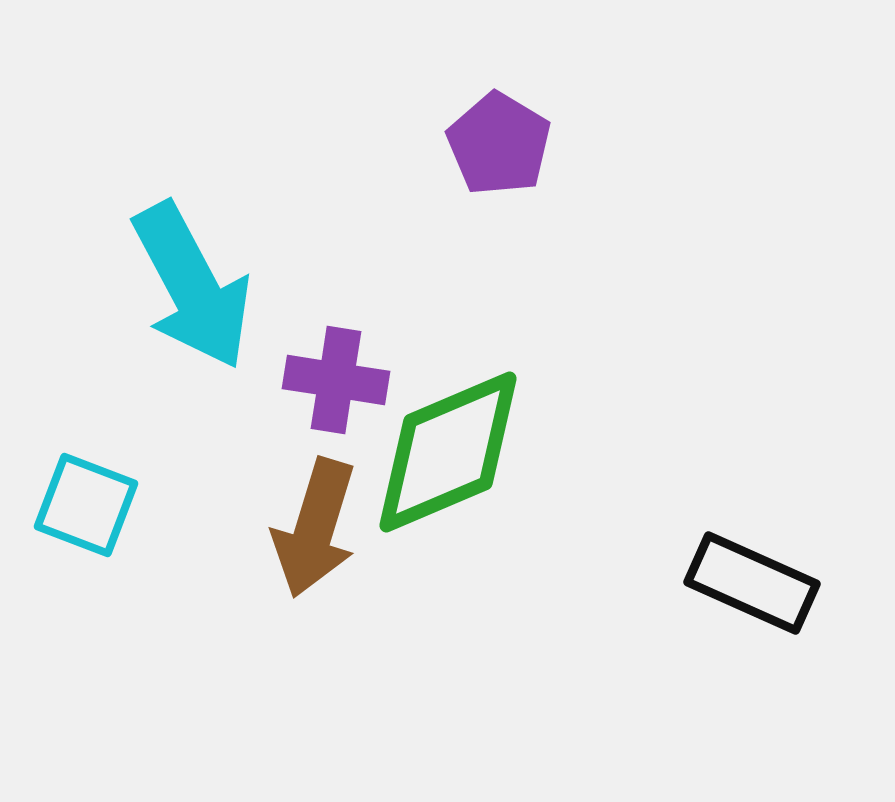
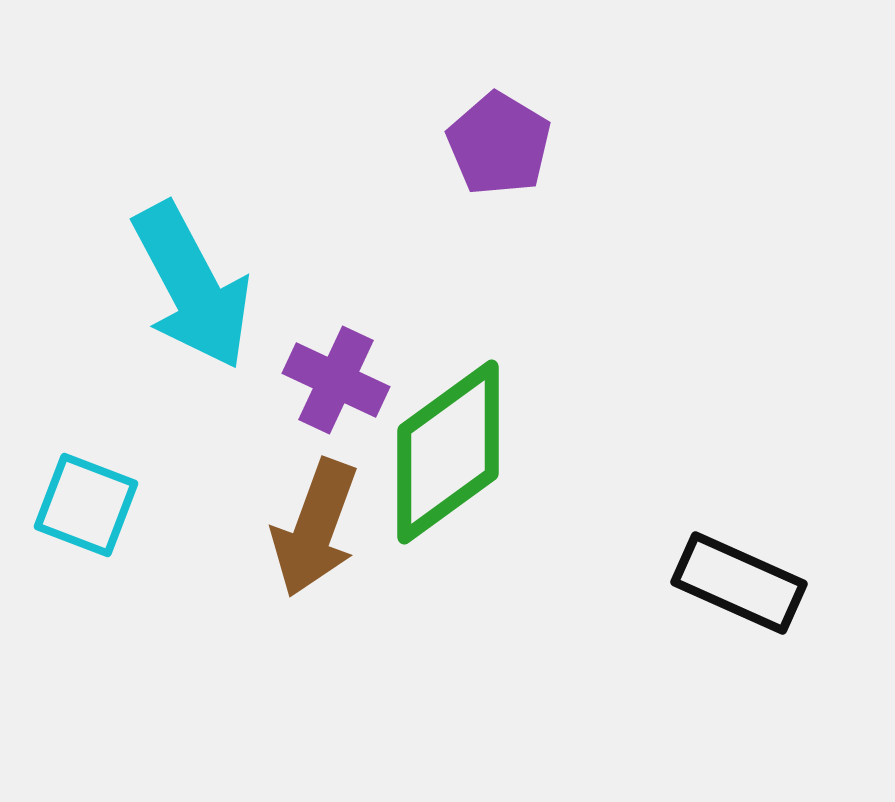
purple cross: rotated 16 degrees clockwise
green diamond: rotated 13 degrees counterclockwise
brown arrow: rotated 3 degrees clockwise
black rectangle: moved 13 px left
